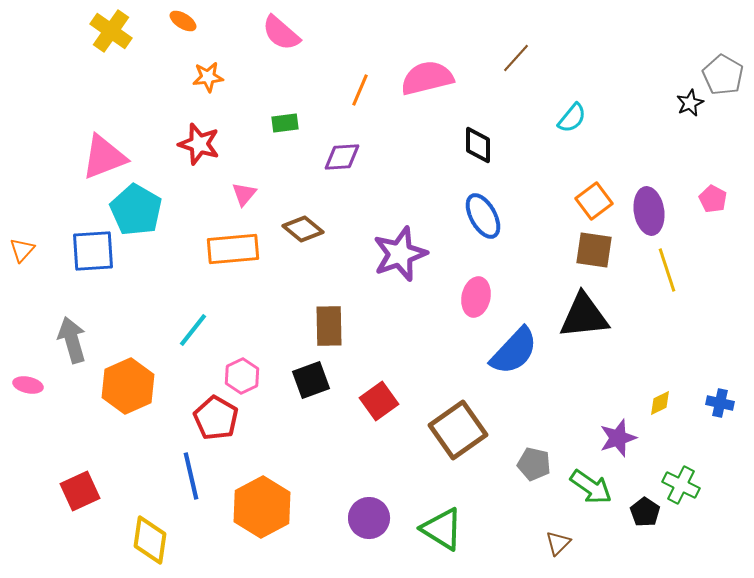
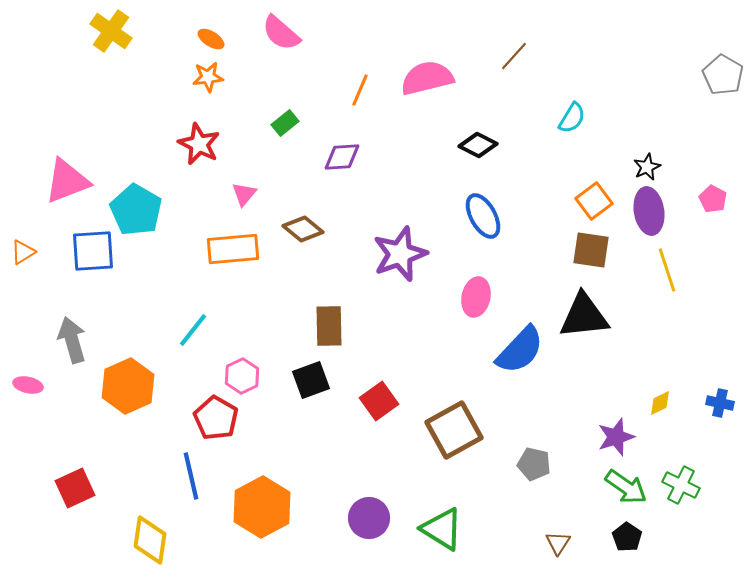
orange ellipse at (183, 21): moved 28 px right, 18 px down
brown line at (516, 58): moved 2 px left, 2 px up
black star at (690, 103): moved 43 px left, 64 px down
cyan semicircle at (572, 118): rotated 8 degrees counterclockwise
green rectangle at (285, 123): rotated 32 degrees counterclockwise
red star at (199, 144): rotated 9 degrees clockwise
black diamond at (478, 145): rotated 63 degrees counterclockwise
pink triangle at (104, 157): moved 37 px left, 24 px down
orange triangle at (22, 250): moved 1 px right, 2 px down; rotated 16 degrees clockwise
brown square at (594, 250): moved 3 px left
blue semicircle at (514, 351): moved 6 px right, 1 px up
brown square at (458, 430): moved 4 px left; rotated 6 degrees clockwise
purple star at (618, 438): moved 2 px left, 1 px up
green arrow at (591, 487): moved 35 px right
red square at (80, 491): moved 5 px left, 3 px up
black pentagon at (645, 512): moved 18 px left, 25 px down
brown triangle at (558, 543): rotated 12 degrees counterclockwise
